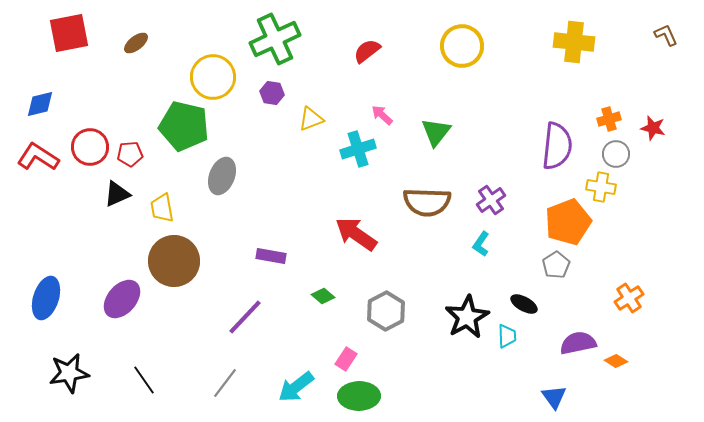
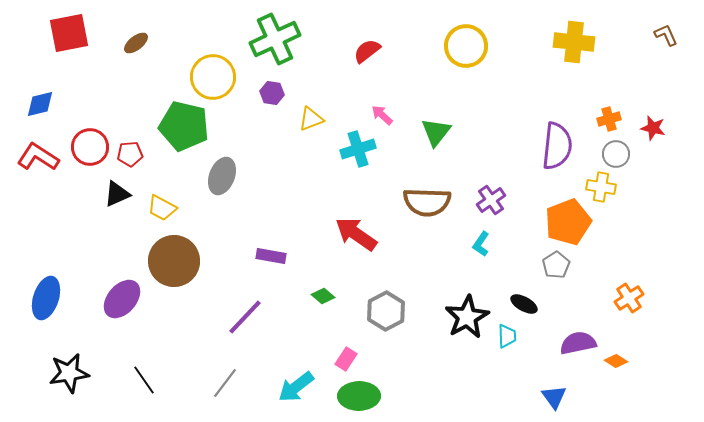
yellow circle at (462, 46): moved 4 px right
yellow trapezoid at (162, 208): rotated 52 degrees counterclockwise
